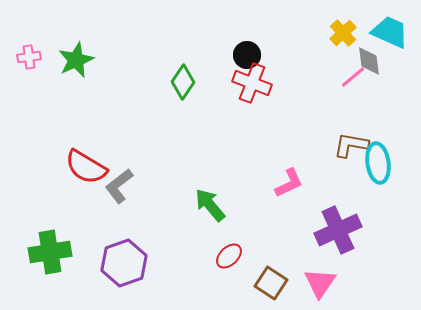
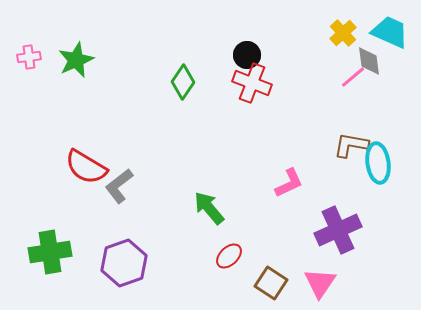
green arrow: moved 1 px left, 3 px down
